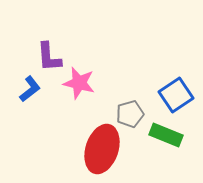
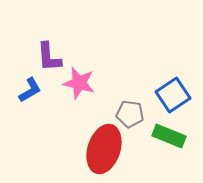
blue L-shape: moved 1 px down; rotated 8 degrees clockwise
blue square: moved 3 px left
gray pentagon: rotated 24 degrees clockwise
green rectangle: moved 3 px right, 1 px down
red ellipse: moved 2 px right
